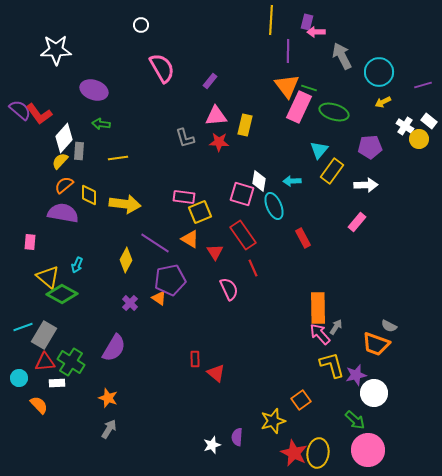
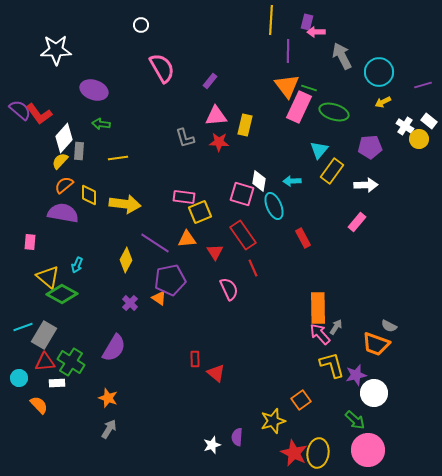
orange triangle at (190, 239): moved 3 px left; rotated 36 degrees counterclockwise
